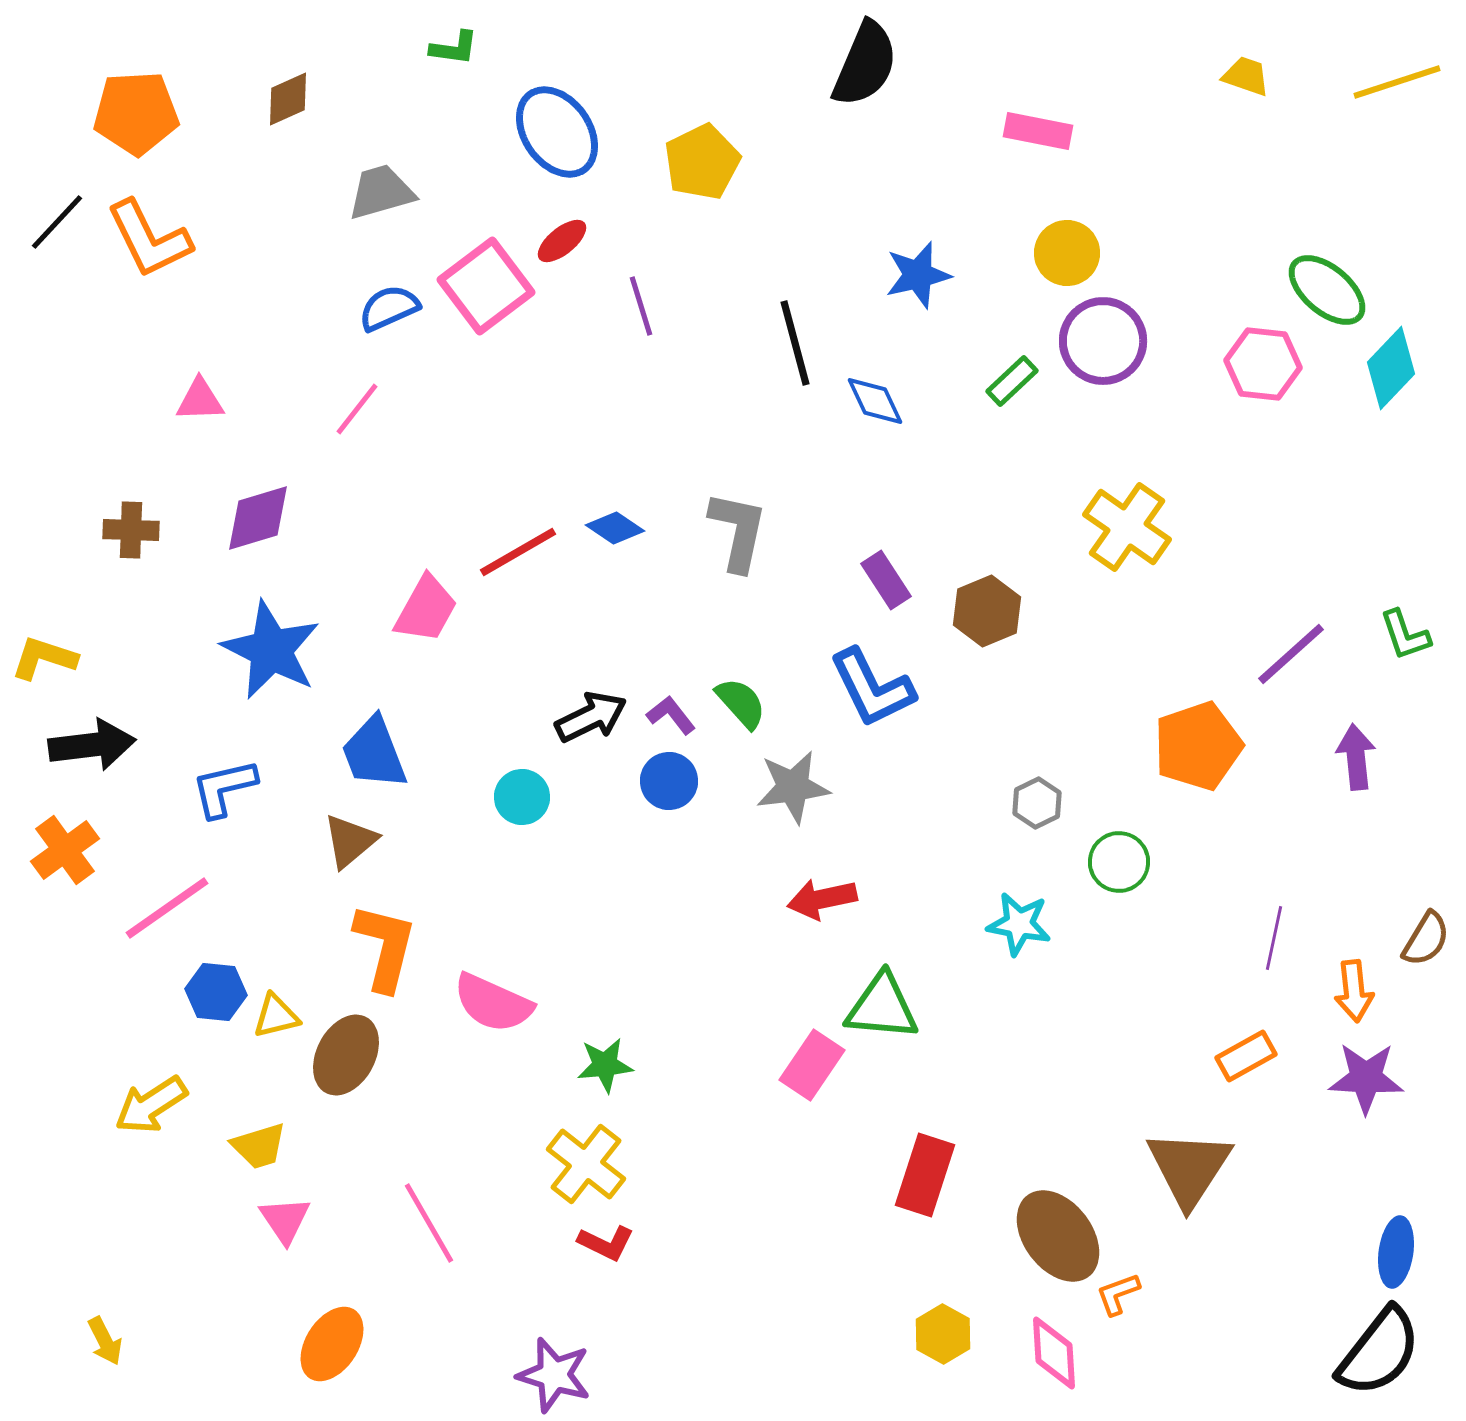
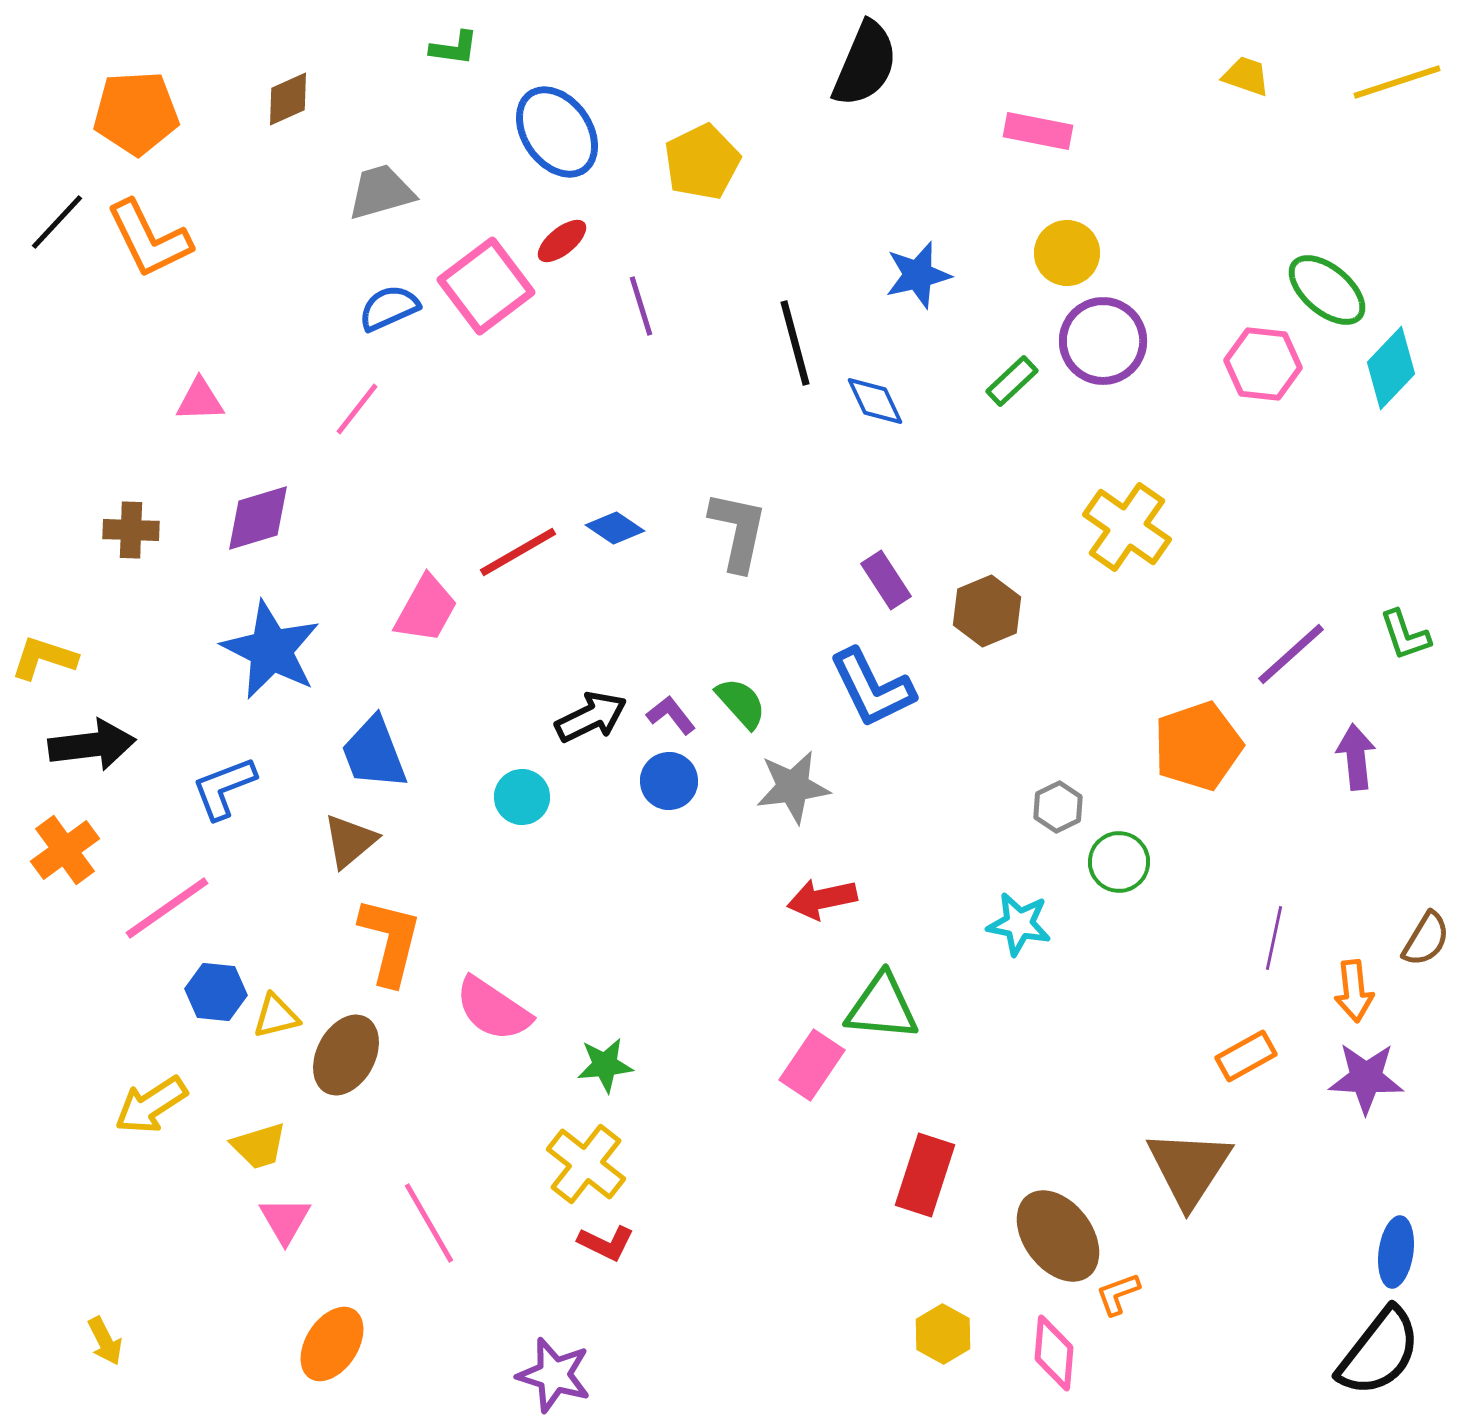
blue L-shape at (224, 788): rotated 8 degrees counterclockwise
gray hexagon at (1037, 803): moved 21 px right, 4 px down
orange L-shape at (385, 947): moved 5 px right, 6 px up
pink semicircle at (493, 1003): moved 6 px down; rotated 10 degrees clockwise
pink triangle at (285, 1220): rotated 4 degrees clockwise
pink diamond at (1054, 1353): rotated 8 degrees clockwise
